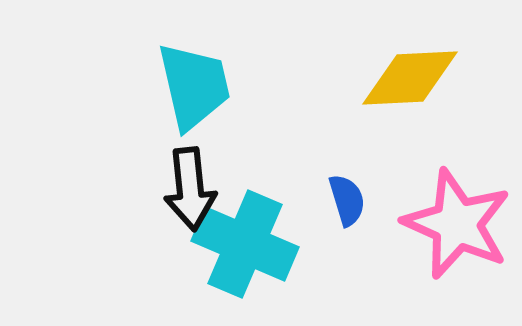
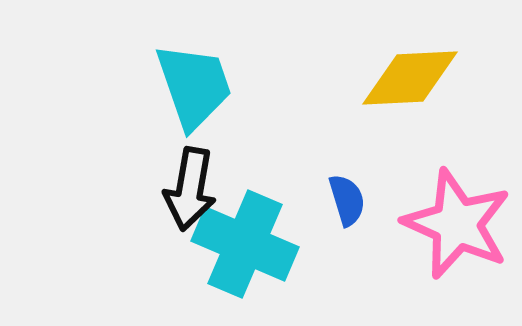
cyan trapezoid: rotated 6 degrees counterclockwise
black arrow: rotated 16 degrees clockwise
